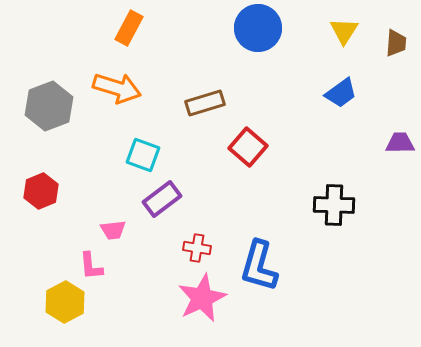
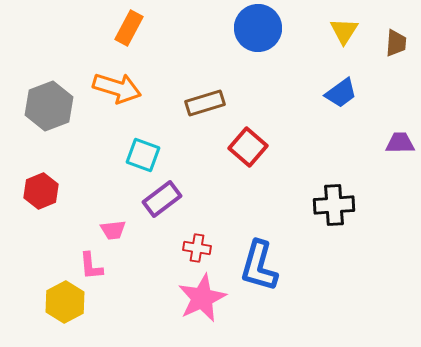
black cross: rotated 6 degrees counterclockwise
